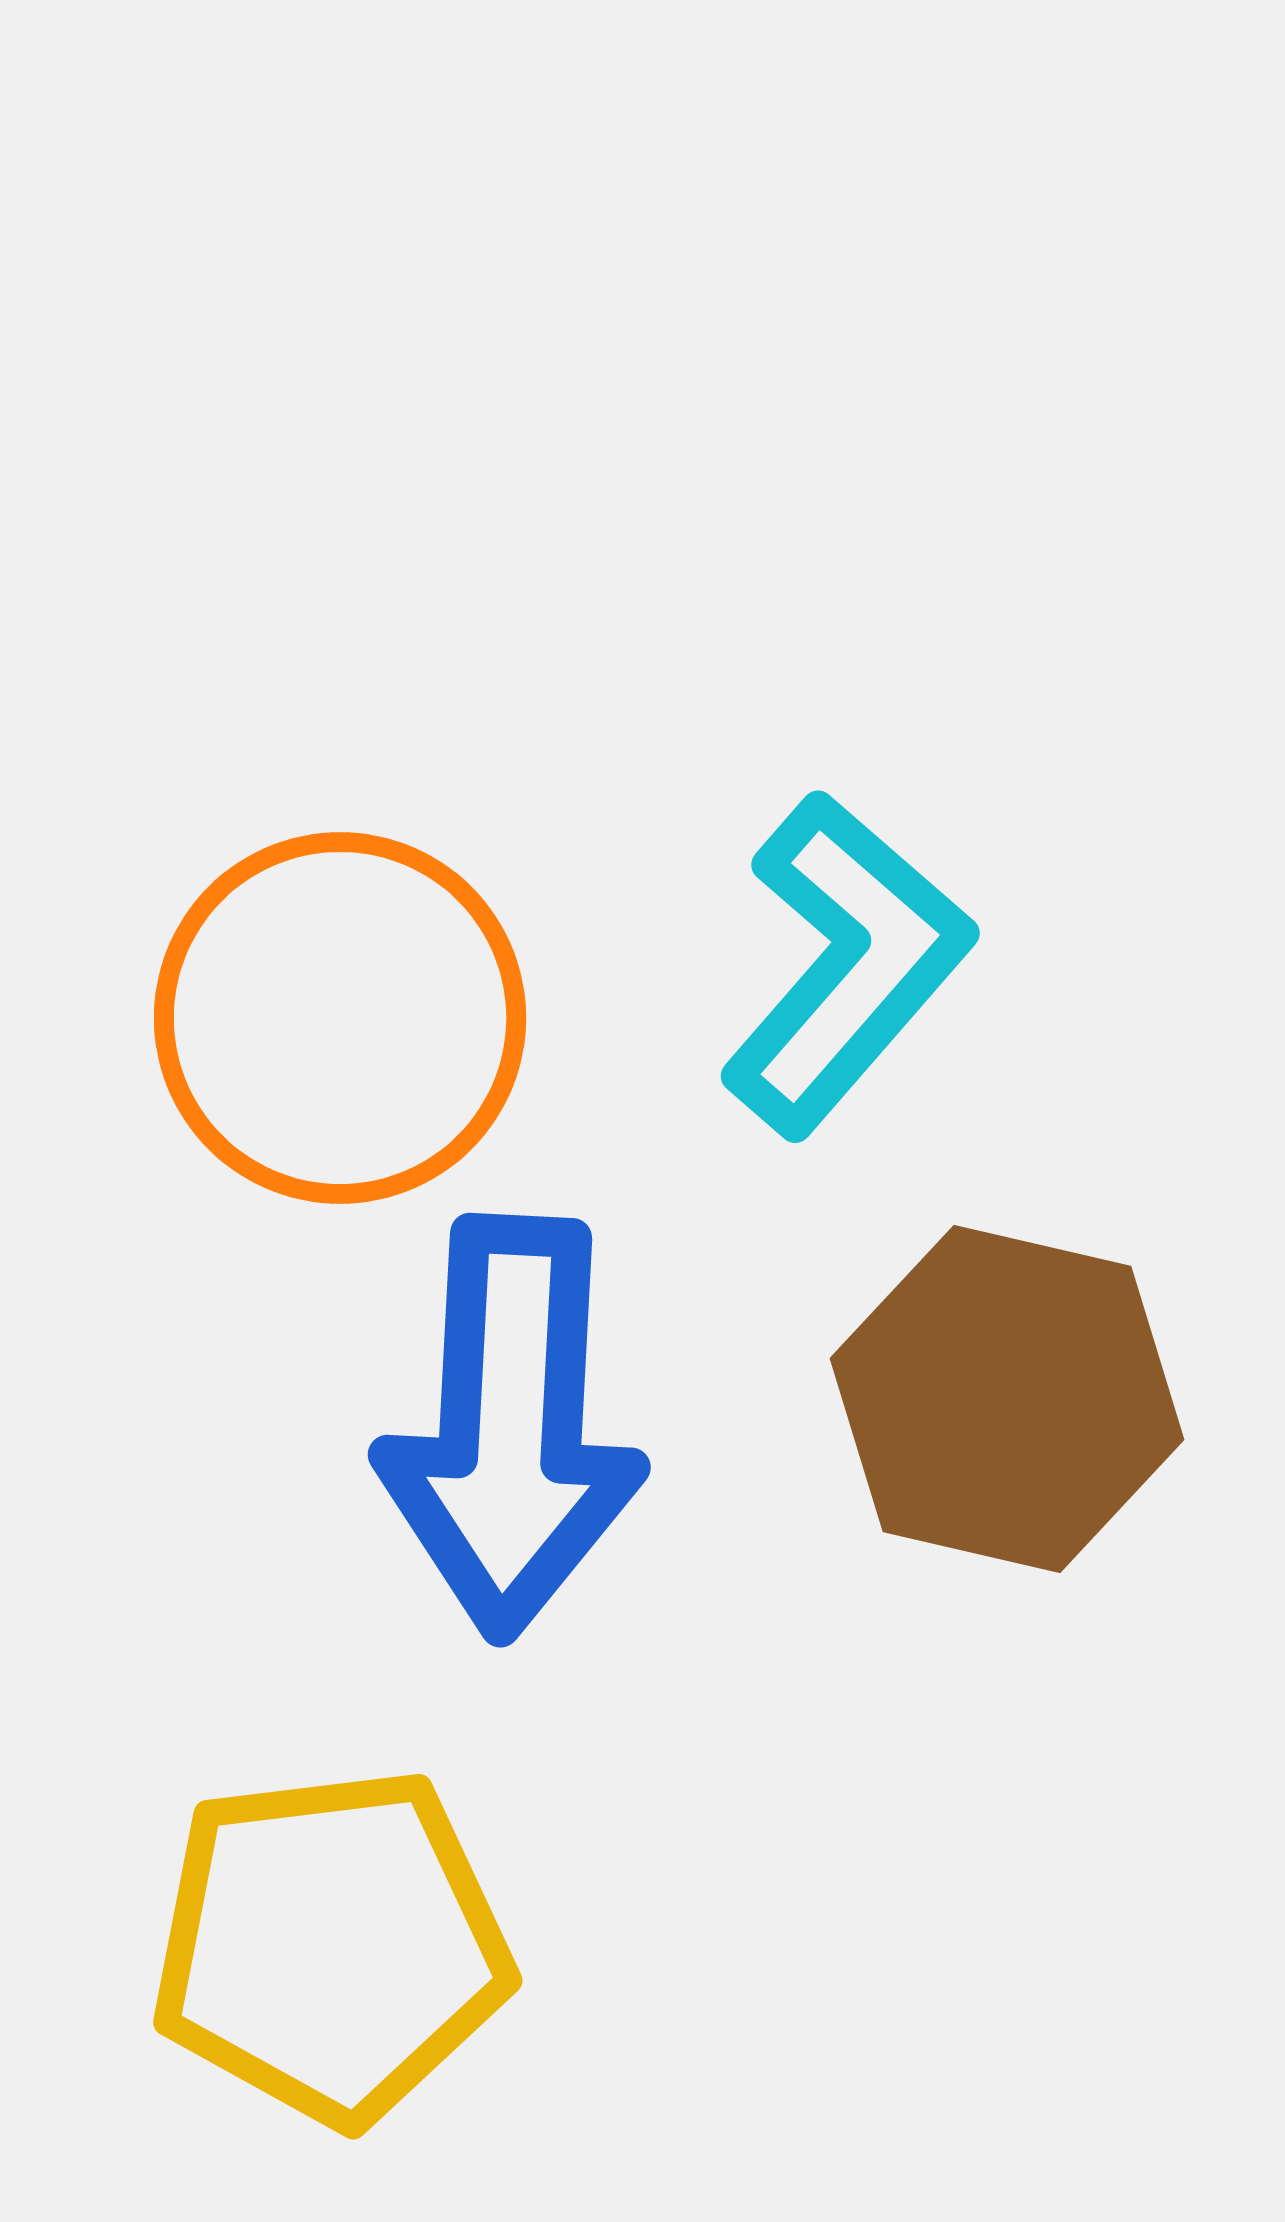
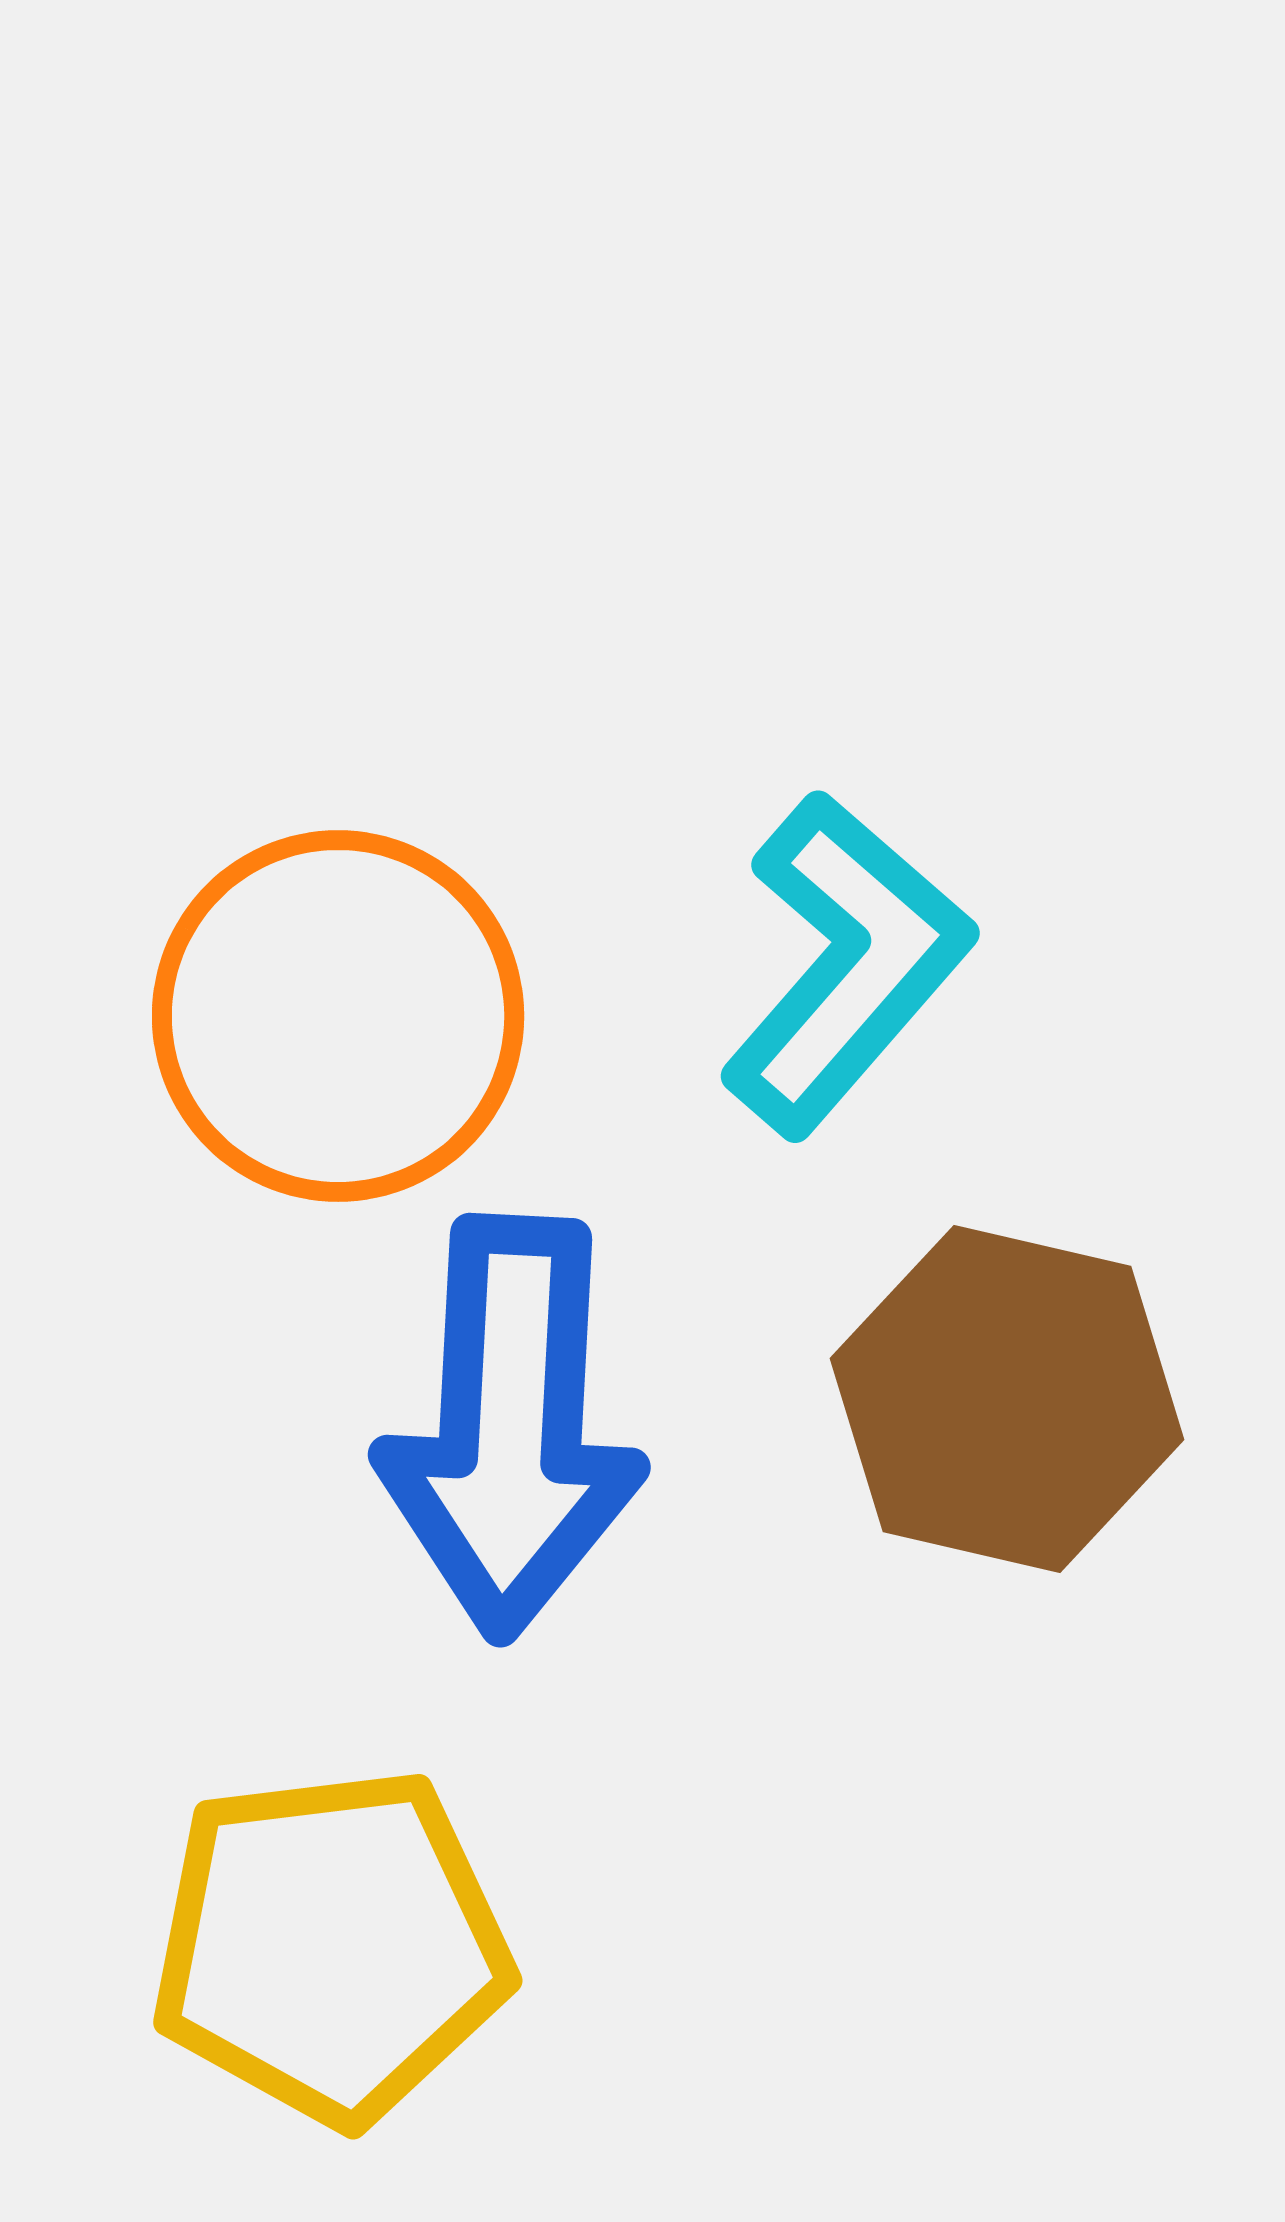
orange circle: moved 2 px left, 2 px up
